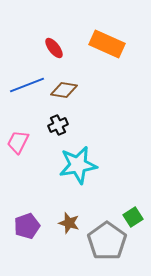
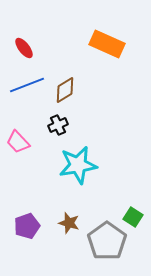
red ellipse: moved 30 px left
brown diamond: moved 1 px right; rotated 40 degrees counterclockwise
pink trapezoid: rotated 70 degrees counterclockwise
green square: rotated 24 degrees counterclockwise
